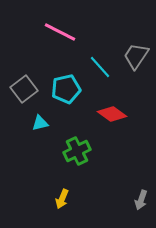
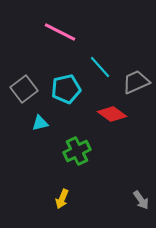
gray trapezoid: moved 26 px down; rotated 32 degrees clockwise
gray arrow: rotated 54 degrees counterclockwise
